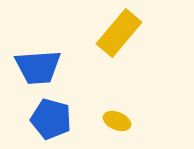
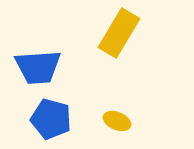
yellow rectangle: rotated 9 degrees counterclockwise
